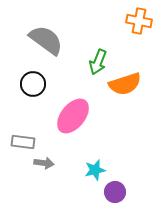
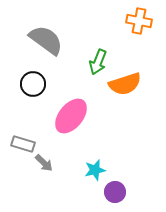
pink ellipse: moved 2 px left
gray rectangle: moved 2 px down; rotated 10 degrees clockwise
gray arrow: rotated 36 degrees clockwise
